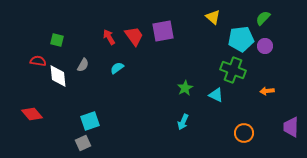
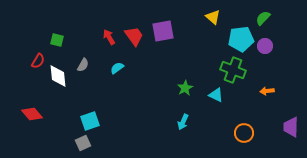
red semicircle: rotated 112 degrees clockwise
